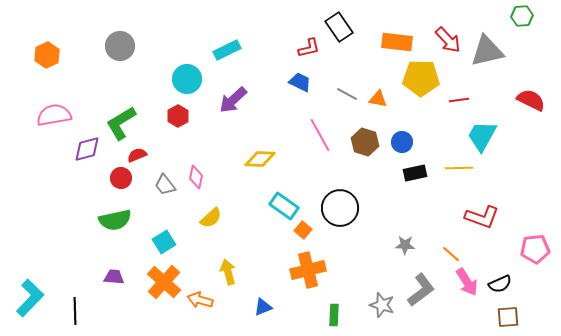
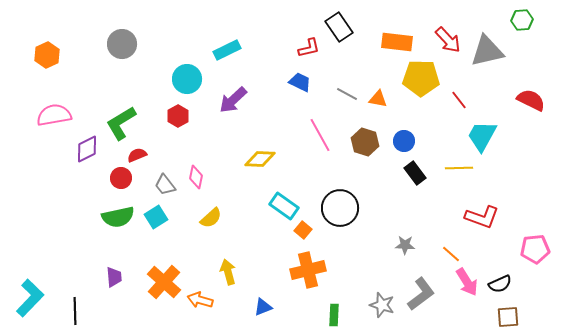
green hexagon at (522, 16): moved 4 px down
gray circle at (120, 46): moved 2 px right, 2 px up
red line at (459, 100): rotated 60 degrees clockwise
blue circle at (402, 142): moved 2 px right, 1 px up
purple diamond at (87, 149): rotated 12 degrees counterclockwise
black rectangle at (415, 173): rotated 65 degrees clockwise
green semicircle at (115, 220): moved 3 px right, 3 px up
cyan square at (164, 242): moved 8 px left, 25 px up
purple trapezoid at (114, 277): rotated 80 degrees clockwise
gray L-shape at (421, 290): moved 4 px down
